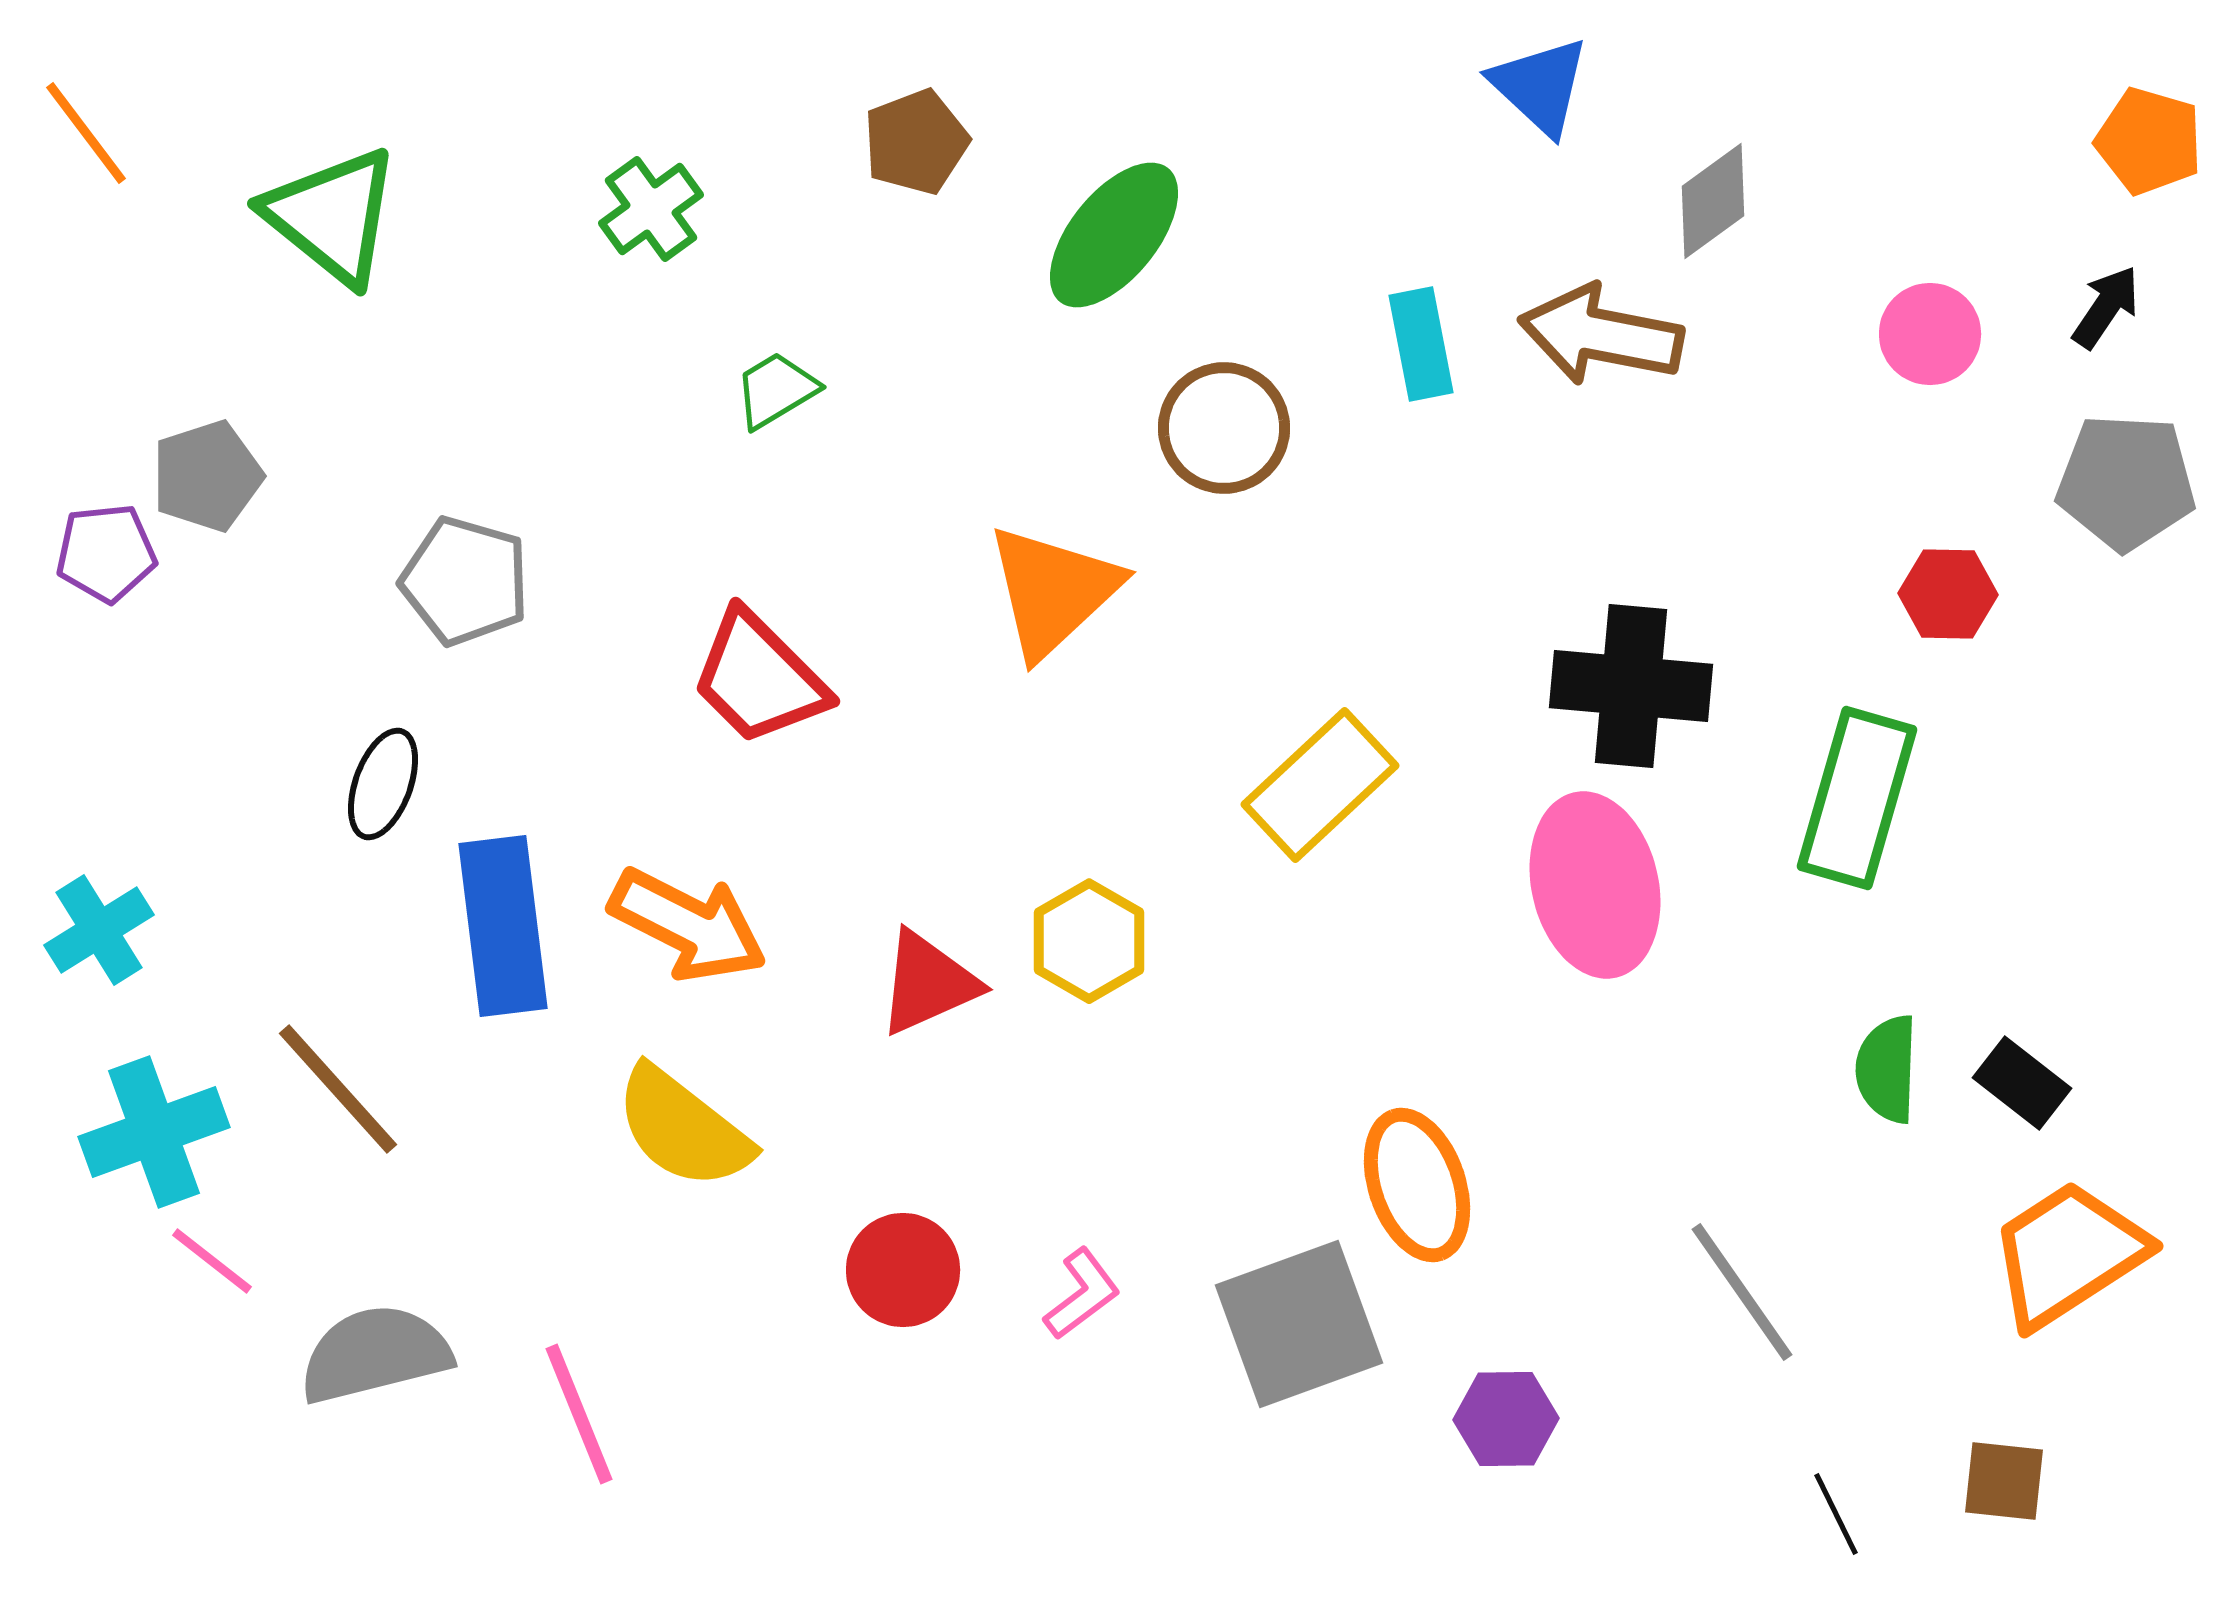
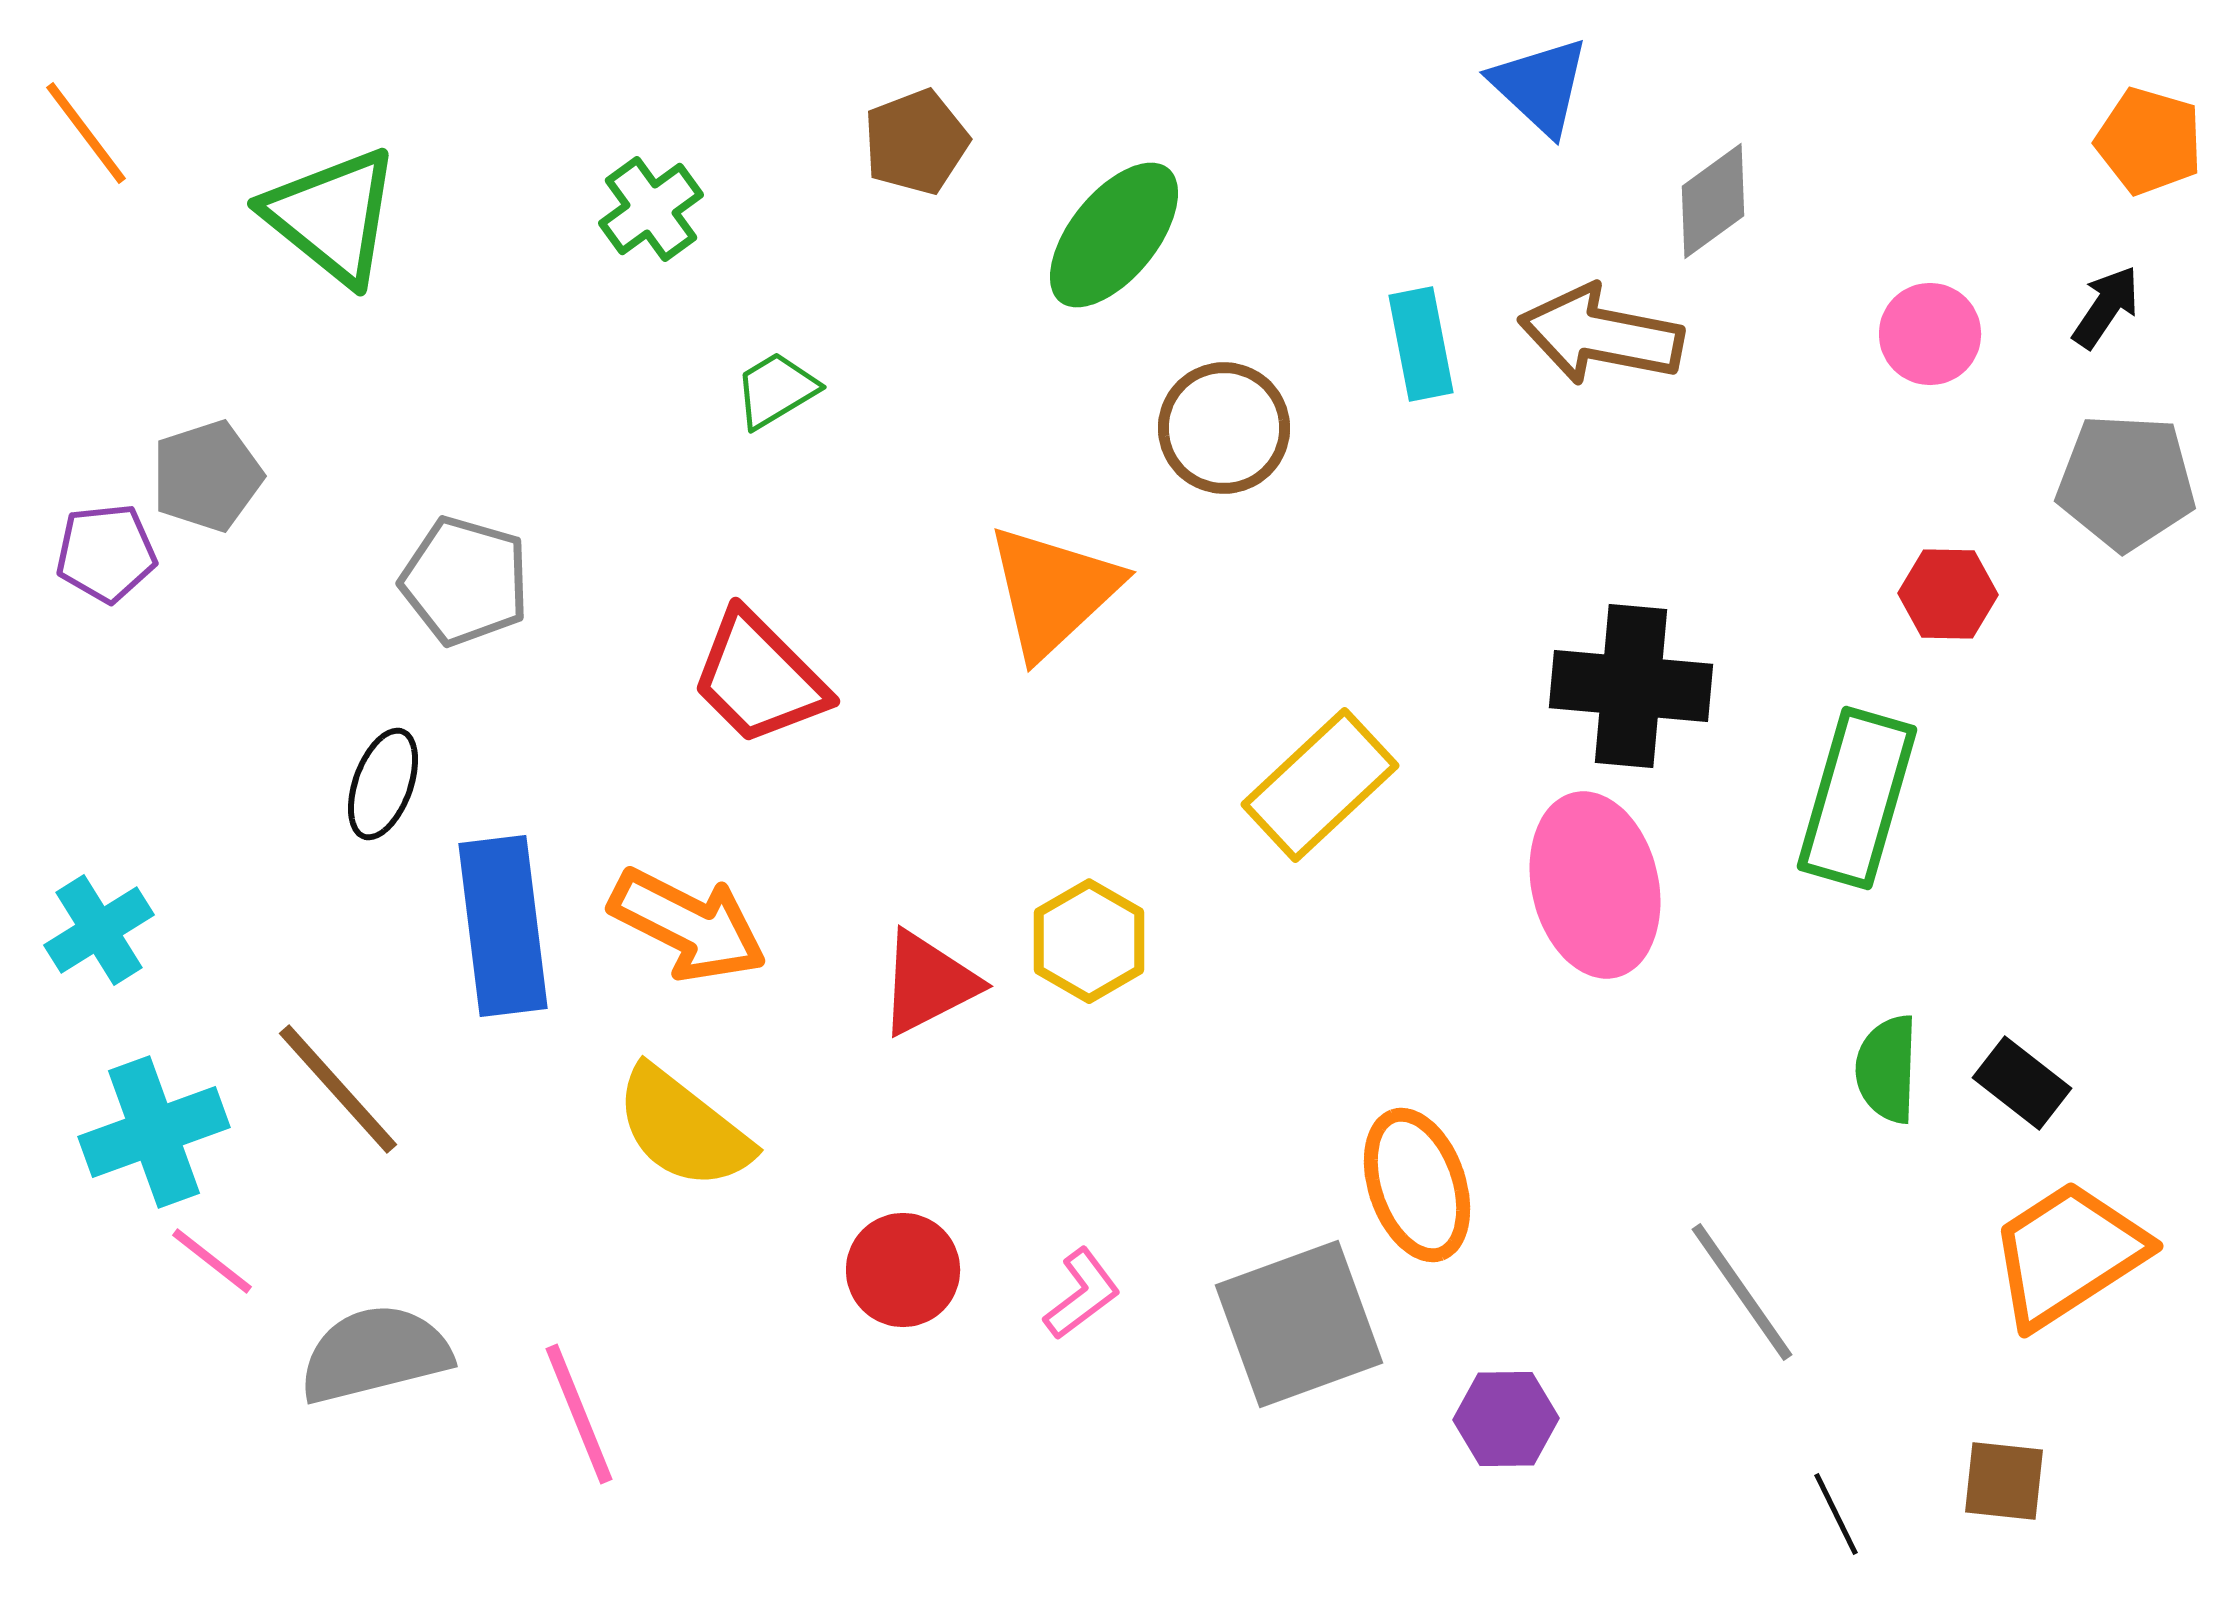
red triangle at (928, 983): rotated 3 degrees counterclockwise
